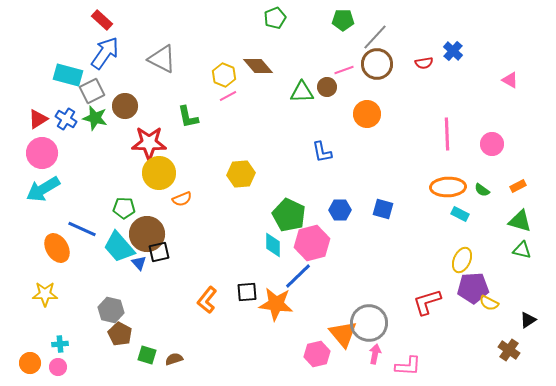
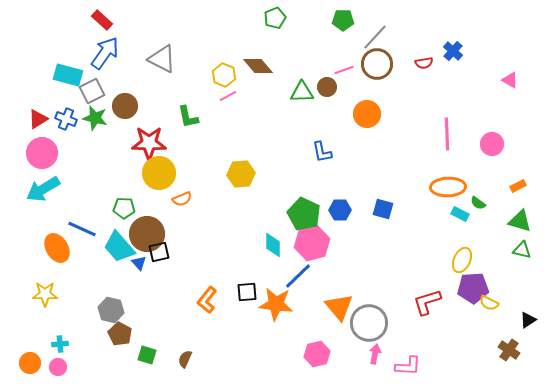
blue cross at (66, 119): rotated 10 degrees counterclockwise
green semicircle at (482, 190): moved 4 px left, 13 px down
green pentagon at (289, 215): moved 15 px right, 1 px up
orange triangle at (343, 334): moved 4 px left, 27 px up
brown semicircle at (174, 359): moved 11 px right; rotated 48 degrees counterclockwise
